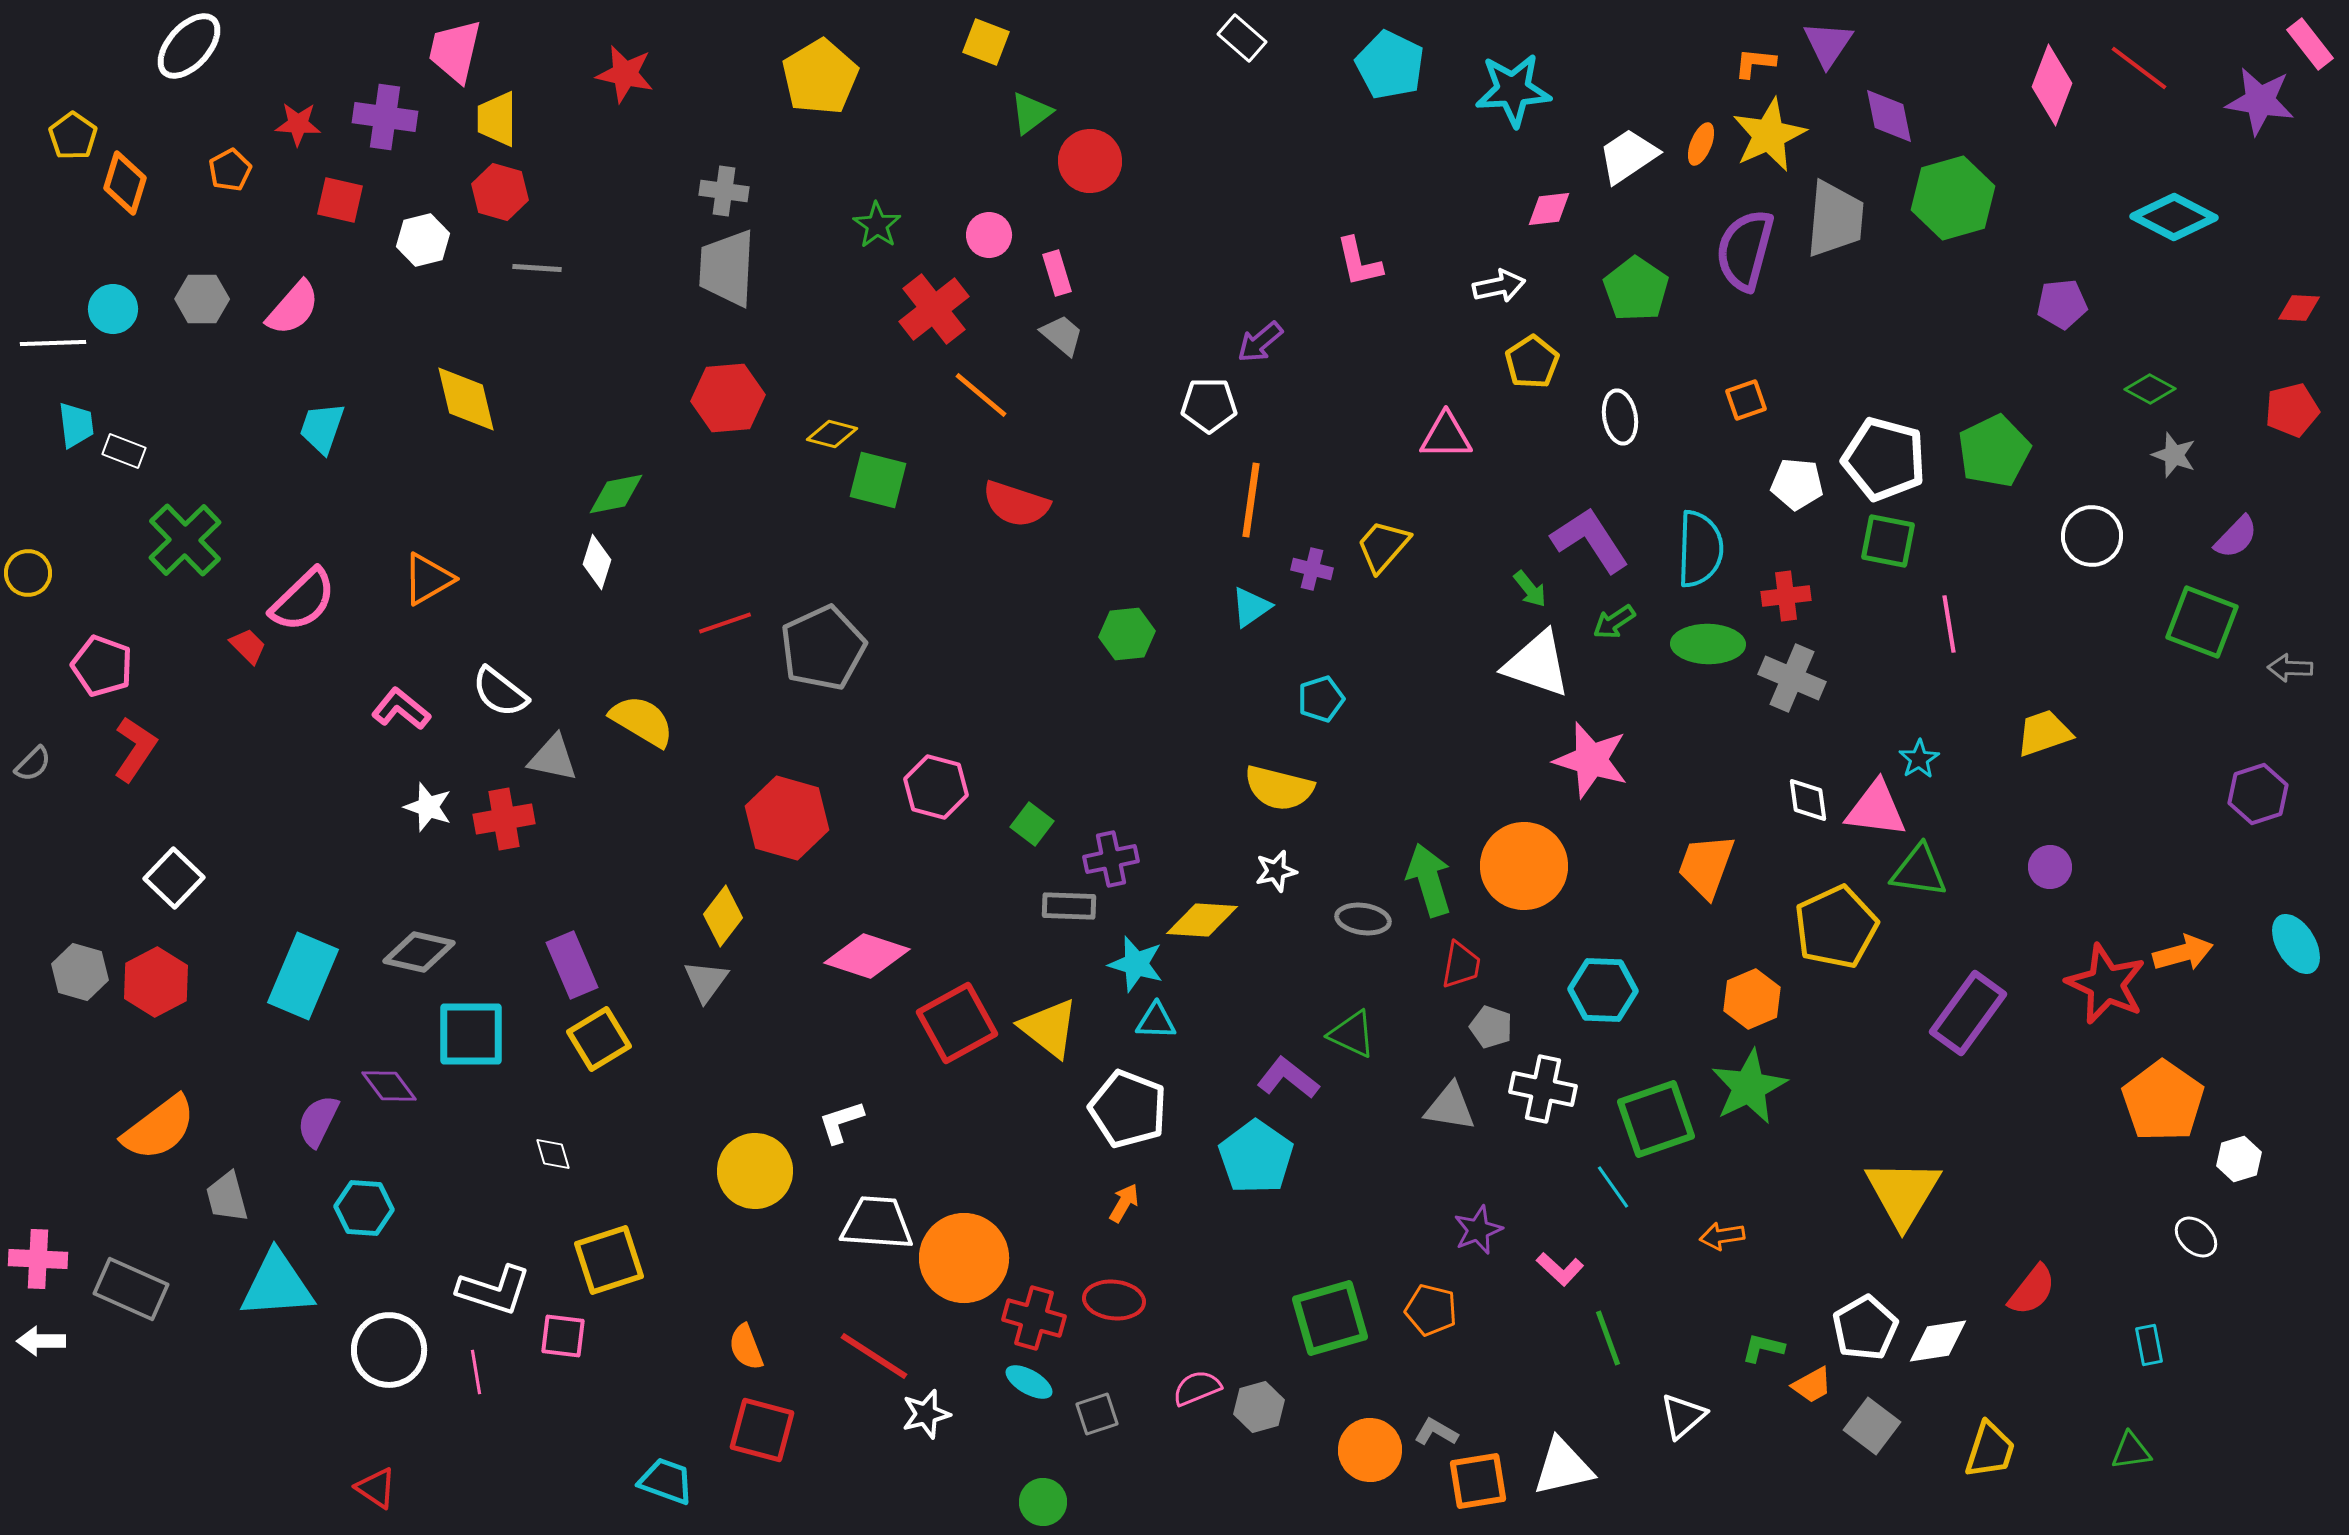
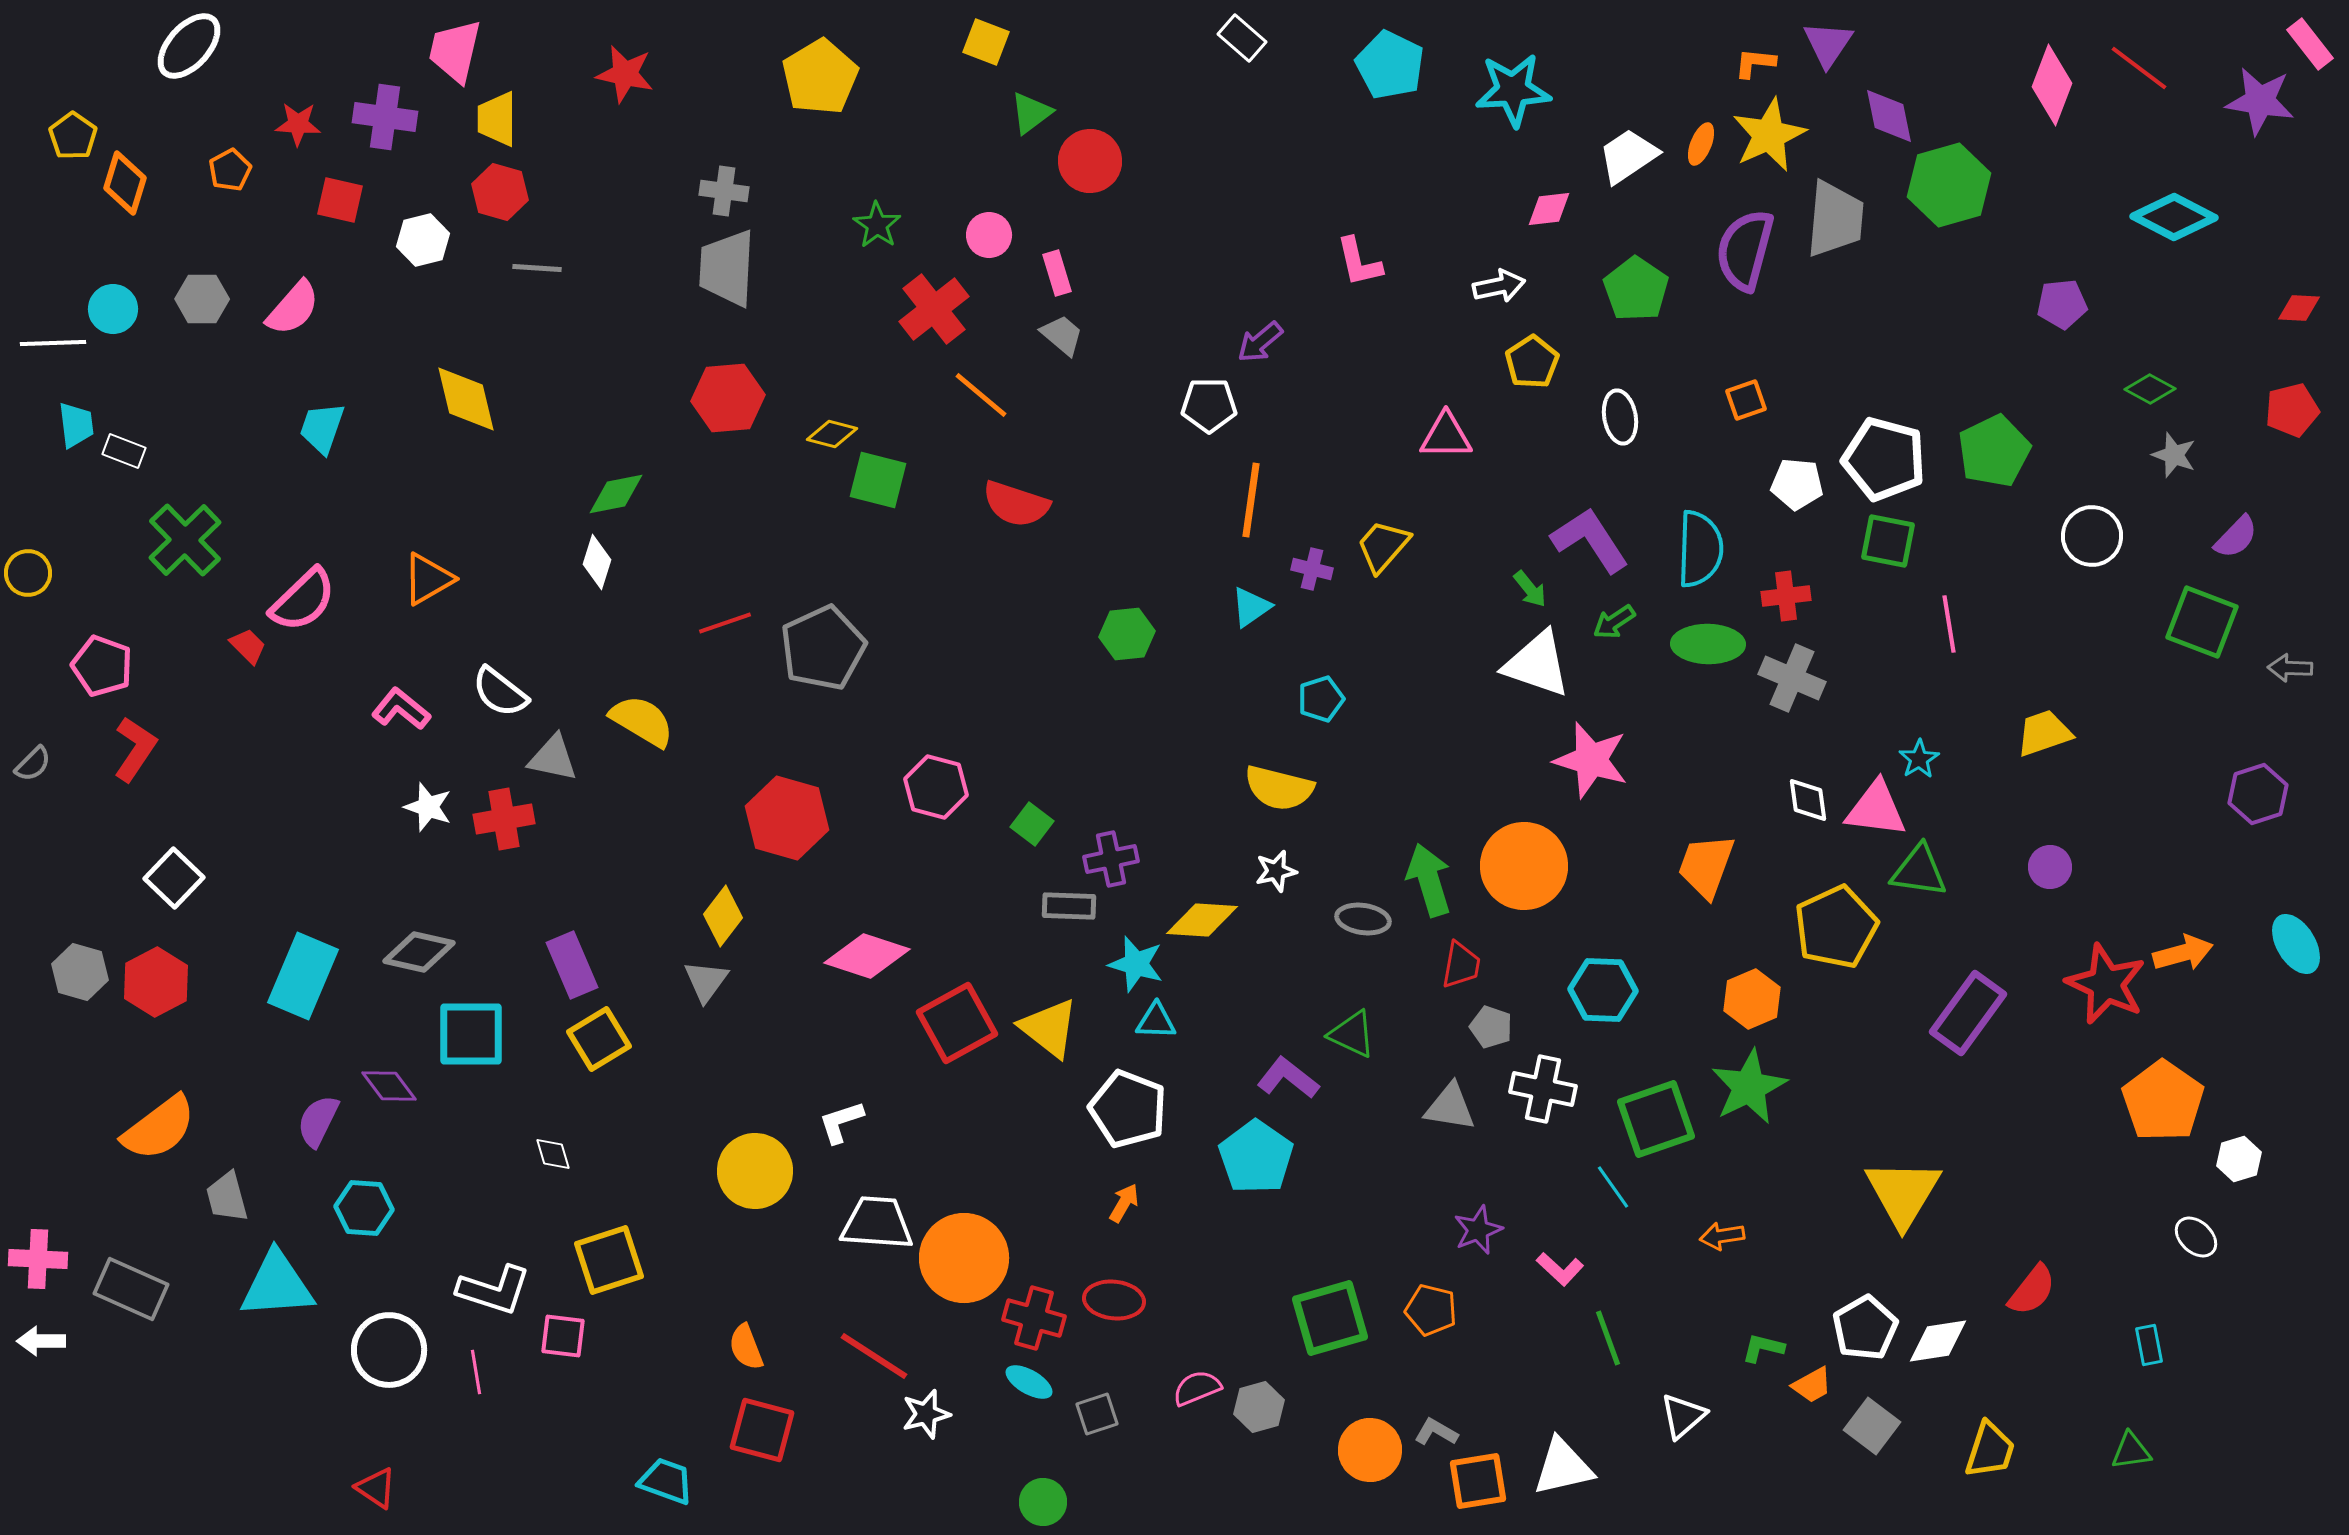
green hexagon at (1953, 198): moved 4 px left, 13 px up
